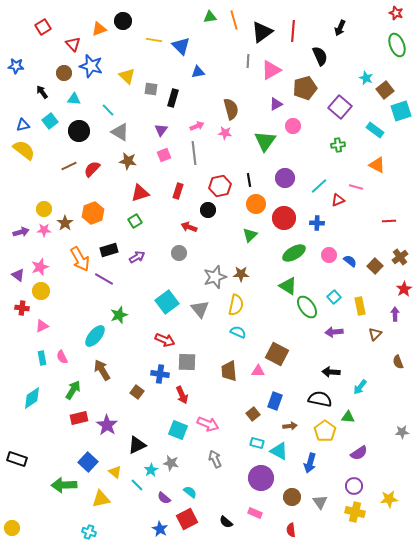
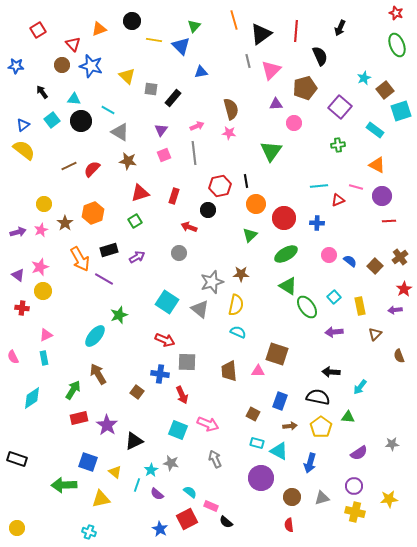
green triangle at (210, 17): moved 16 px left, 9 px down; rotated 40 degrees counterclockwise
black circle at (123, 21): moved 9 px right
red square at (43, 27): moved 5 px left, 3 px down
red line at (293, 31): moved 3 px right
black triangle at (262, 32): moved 1 px left, 2 px down
gray line at (248, 61): rotated 16 degrees counterclockwise
pink triangle at (271, 70): rotated 15 degrees counterclockwise
blue triangle at (198, 72): moved 3 px right
brown circle at (64, 73): moved 2 px left, 8 px up
cyan star at (366, 78): moved 2 px left; rotated 24 degrees clockwise
black rectangle at (173, 98): rotated 24 degrees clockwise
purple triangle at (276, 104): rotated 24 degrees clockwise
cyan line at (108, 110): rotated 16 degrees counterclockwise
cyan square at (50, 121): moved 2 px right, 1 px up
blue triangle at (23, 125): rotated 24 degrees counterclockwise
pink circle at (293, 126): moved 1 px right, 3 px up
black circle at (79, 131): moved 2 px right, 10 px up
pink star at (225, 133): moved 4 px right
green triangle at (265, 141): moved 6 px right, 10 px down
purple circle at (285, 178): moved 97 px right, 18 px down
black line at (249, 180): moved 3 px left, 1 px down
cyan line at (319, 186): rotated 36 degrees clockwise
red rectangle at (178, 191): moved 4 px left, 5 px down
yellow circle at (44, 209): moved 5 px up
pink star at (44, 230): moved 3 px left; rotated 24 degrees counterclockwise
purple arrow at (21, 232): moved 3 px left
green ellipse at (294, 253): moved 8 px left, 1 px down
gray star at (215, 277): moved 3 px left, 5 px down
yellow circle at (41, 291): moved 2 px right
cyan square at (167, 302): rotated 20 degrees counterclockwise
gray triangle at (200, 309): rotated 12 degrees counterclockwise
purple arrow at (395, 314): moved 4 px up; rotated 96 degrees counterclockwise
pink triangle at (42, 326): moved 4 px right, 9 px down
brown square at (277, 354): rotated 10 degrees counterclockwise
pink semicircle at (62, 357): moved 49 px left
cyan rectangle at (42, 358): moved 2 px right
brown semicircle at (398, 362): moved 1 px right, 6 px up
brown arrow at (102, 370): moved 4 px left, 4 px down
black semicircle at (320, 399): moved 2 px left, 2 px up
blue rectangle at (275, 401): moved 5 px right
brown square at (253, 414): rotated 24 degrees counterclockwise
yellow pentagon at (325, 431): moved 4 px left, 4 px up
gray star at (402, 432): moved 10 px left, 12 px down
black triangle at (137, 445): moved 3 px left, 4 px up
blue square at (88, 462): rotated 24 degrees counterclockwise
cyan line at (137, 485): rotated 64 degrees clockwise
purple semicircle at (164, 498): moved 7 px left, 4 px up
gray triangle at (320, 502): moved 2 px right, 4 px up; rotated 49 degrees clockwise
pink rectangle at (255, 513): moved 44 px left, 7 px up
yellow circle at (12, 528): moved 5 px right
red semicircle at (291, 530): moved 2 px left, 5 px up
